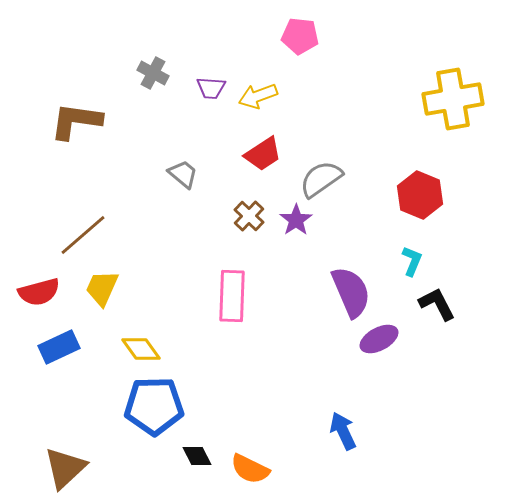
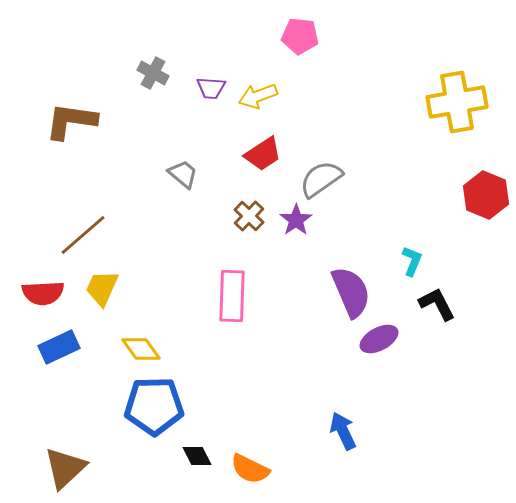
yellow cross: moved 4 px right, 3 px down
brown L-shape: moved 5 px left
red hexagon: moved 66 px right
red semicircle: moved 4 px right, 1 px down; rotated 12 degrees clockwise
